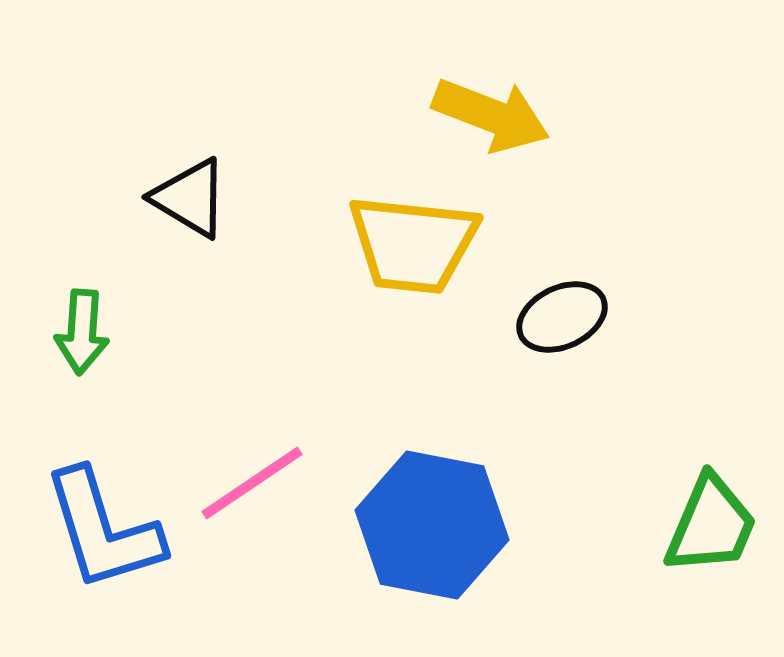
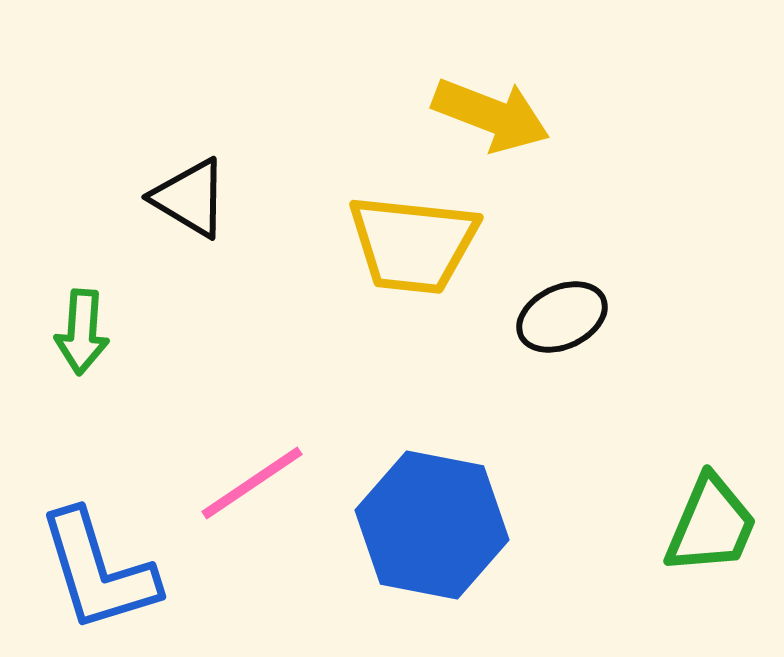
blue L-shape: moved 5 px left, 41 px down
